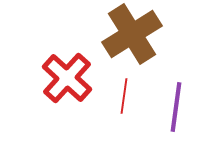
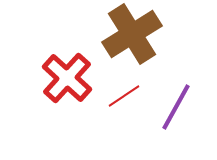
red line: rotated 48 degrees clockwise
purple line: rotated 21 degrees clockwise
